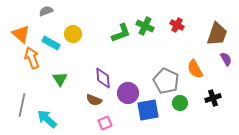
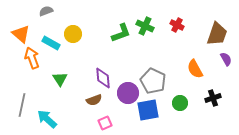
gray pentagon: moved 13 px left
brown semicircle: rotated 42 degrees counterclockwise
